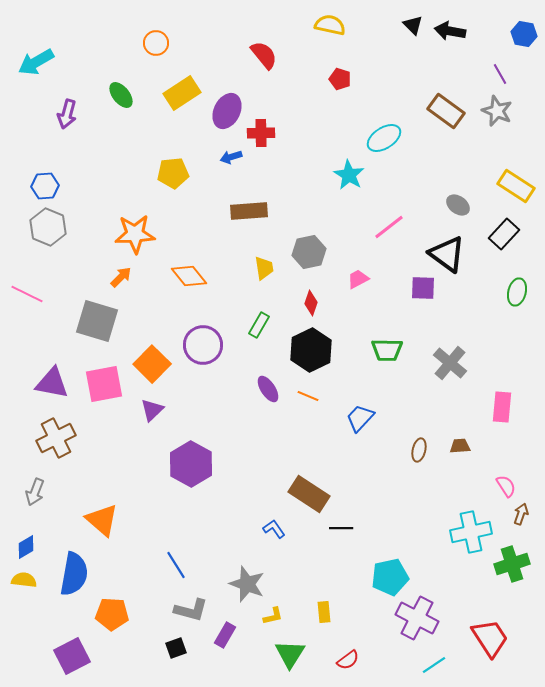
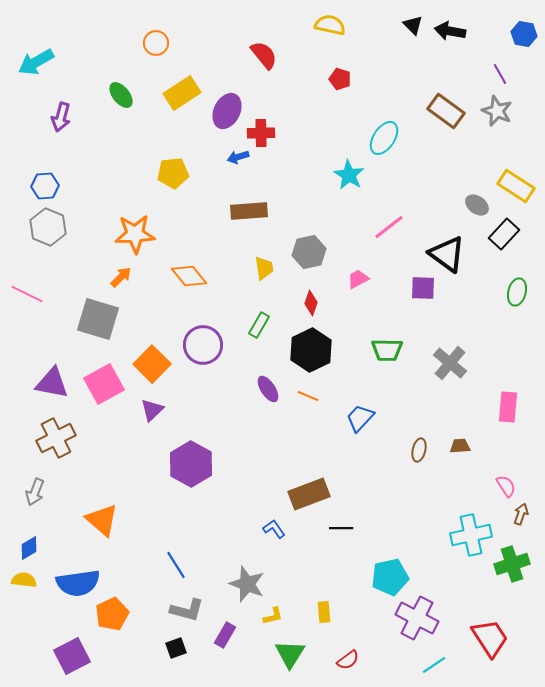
purple arrow at (67, 114): moved 6 px left, 3 px down
cyan ellipse at (384, 138): rotated 24 degrees counterclockwise
blue arrow at (231, 157): moved 7 px right
gray ellipse at (458, 205): moved 19 px right
gray square at (97, 321): moved 1 px right, 2 px up
pink square at (104, 384): rotated 18 degrees counterclockwise
pink rectangle at (502, 407): moved 6 px right
brown rectangle at (309, 494): rotated 54 degrees counterclockwise
cyan cross at (471, 532): moved 3 px down
blue diamond at (26, 547): moved 3 px right, 1 px down
blue semicircle at (74, 574): moved 4 px right, 9 px down; rotated 72 degrees clockwise
gray L-shape at (191, 610): moved 4 px left
orange pentagon at (112, 614): rotated 28 degrees counterclockwise
